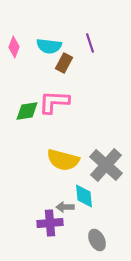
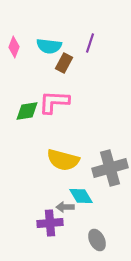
purple line: rotated 36 degrees clockwise
gray cross: moved 4 px right, 3 px down; rotated 32 degrees clockwise
cyan diamond: moved 3 px left; rotated 25 degrees counterclockwise
